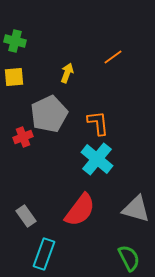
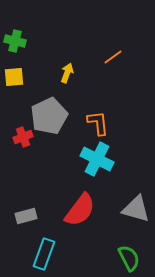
gray pentagon: moved 2 px down
cyan cross: rotated 12 degrees counterclockwise
gray rectangle: rotated 70 degrees counterclockwise
